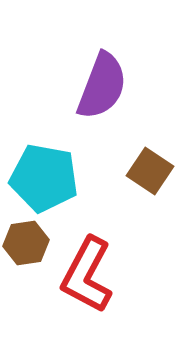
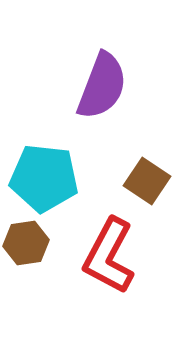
brown square: moved 3 px left, 10 px down
cyan pentagon: rotated 4 degrees counterclockwise
red L-shape: moved 22 px right, 19 px up
